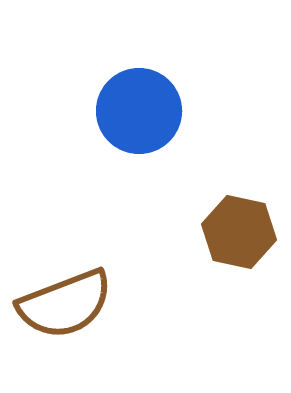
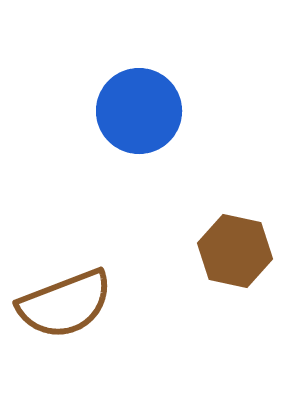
brown hexagon: moved 4 px left, 19 px down
